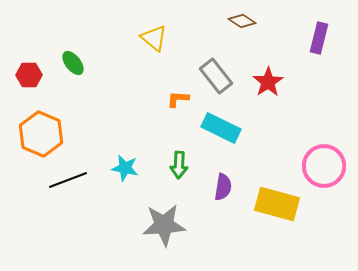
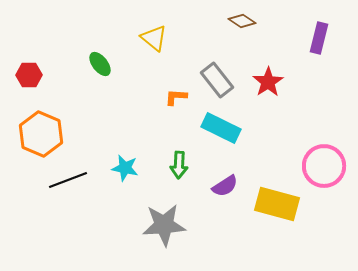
green ellipse: moved 27 px right, 1 px down
gray rectangle: moved 1 px right, 4 px down
orange L-shape: moved 2 px left, 2 px up
purple semicircle: moved 2 px right, 1 px up; rotated 48 degrees clockwise
